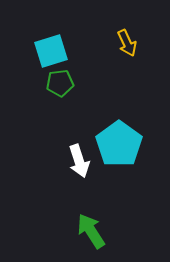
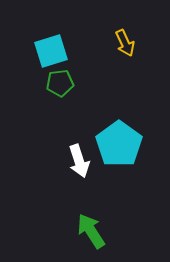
yellow arrow: moved 2 px left
